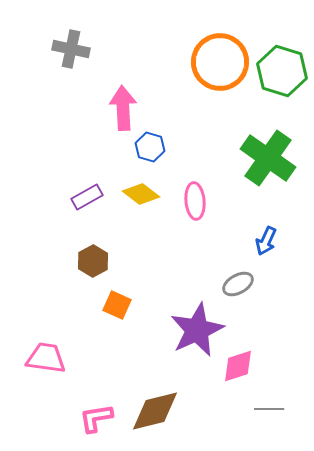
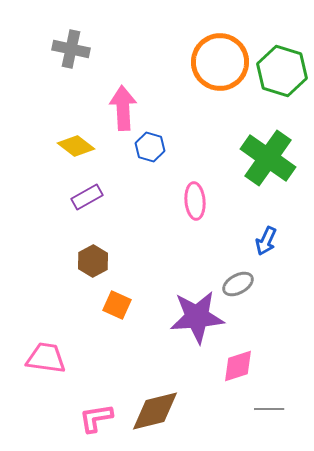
yellow diamond: moved 65 px left, 48 px up
purple star: moved 13 px up; rotated 20 degrees clockwise
